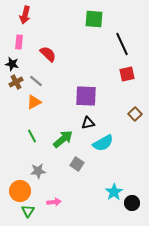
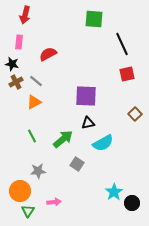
red semicircle: rotated 72 degrees counterclockwise
